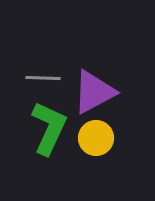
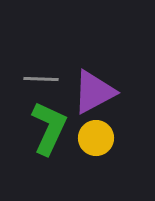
gray line: moved 2 px left, 1 px down
